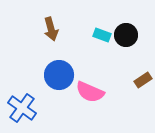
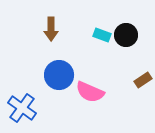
brown arrow: rotated 15 degrees clockwise
